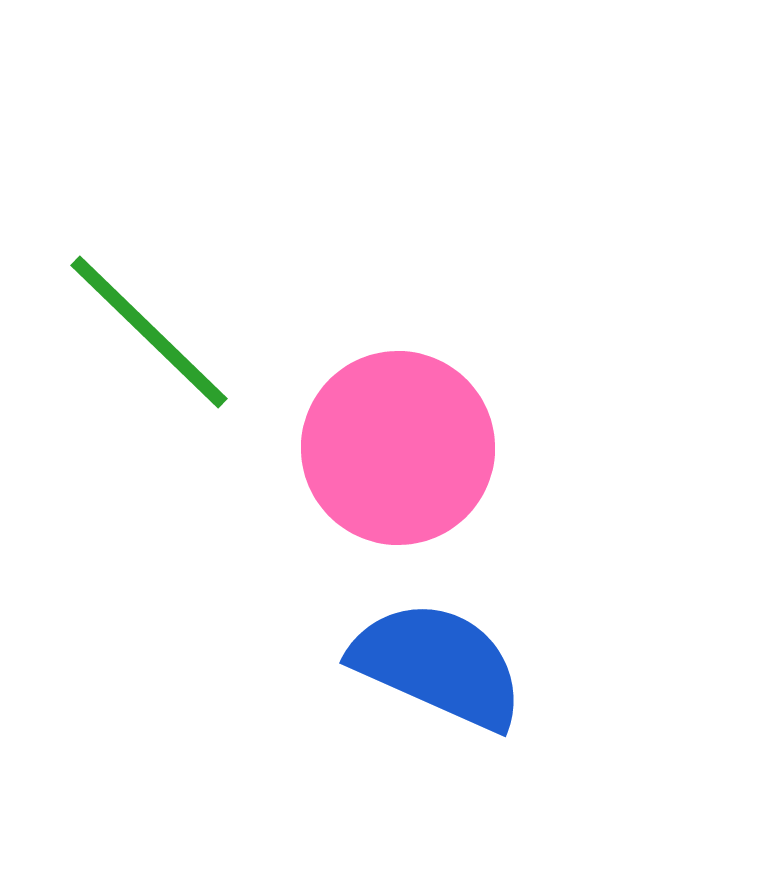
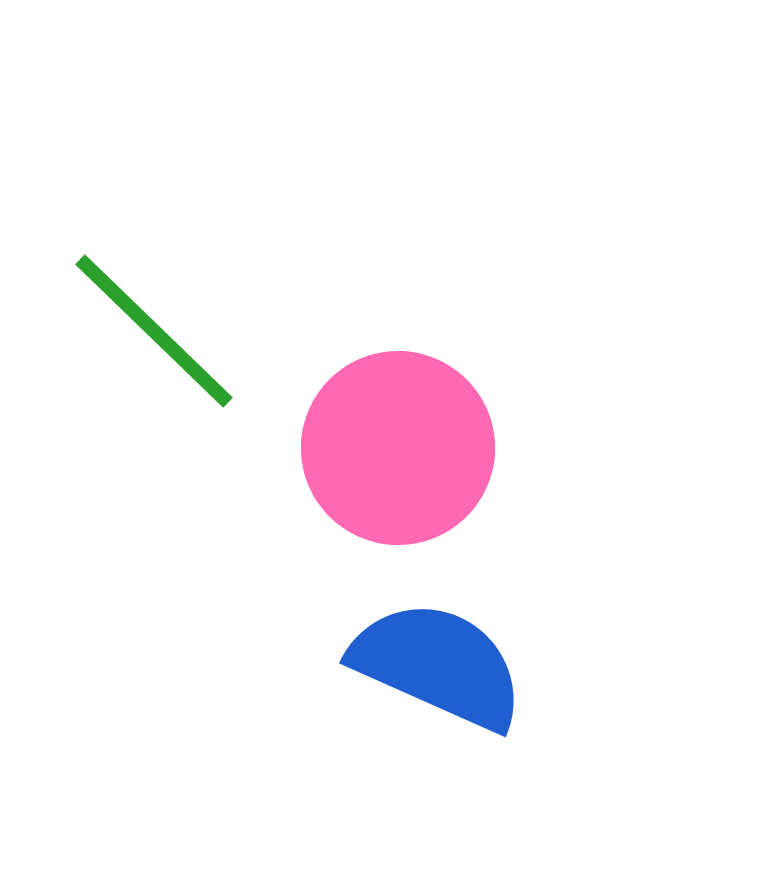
green line: moved 5 px right, 1 px up
